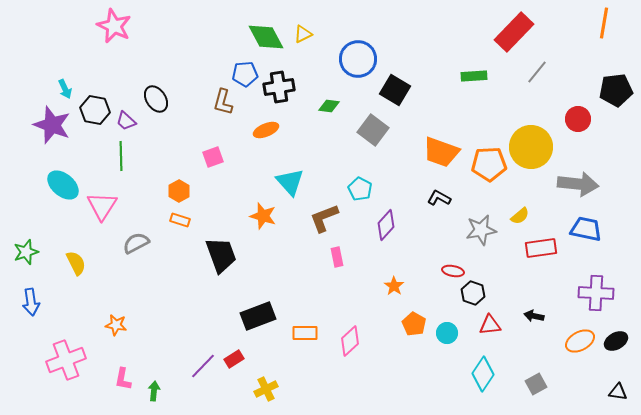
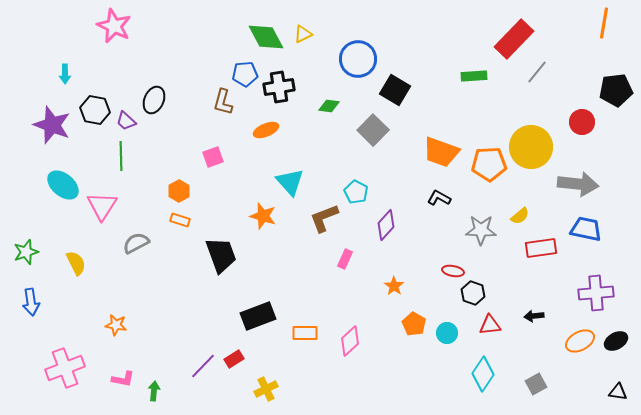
red rectangle at (514, 32): moved 7 px down
cyan arrow at (65, 89): moved 15 px up; rotated 24 degrees clockwise
black ellipse at (156, 99): moved 2 px left, 1 px down; rotated 56 degrees clockwise
red circle at (578, 119): moved 4 px right, 3 px down
gray square at (373, 130): rotated 8 degrees clockwise
cyan pentagon at (360, 189): moved 4 px left, 3 px down
gray star at (481, 230): rotated 12 degrees clockwise
pink rectangle at (337, 257): moved 8 px right, 2 px down; rotated 36 degrees clockwise
purple cross at (596, 293): rotated 8 degrees counterclockwise
black arrow at (534, 316): rotated 18 degrees counterclockwise
pink cross at (66, 360): moved 1 px left, 8 px down
pink L-shape at (123, 379): rotated 90 degrees counterclockwise
